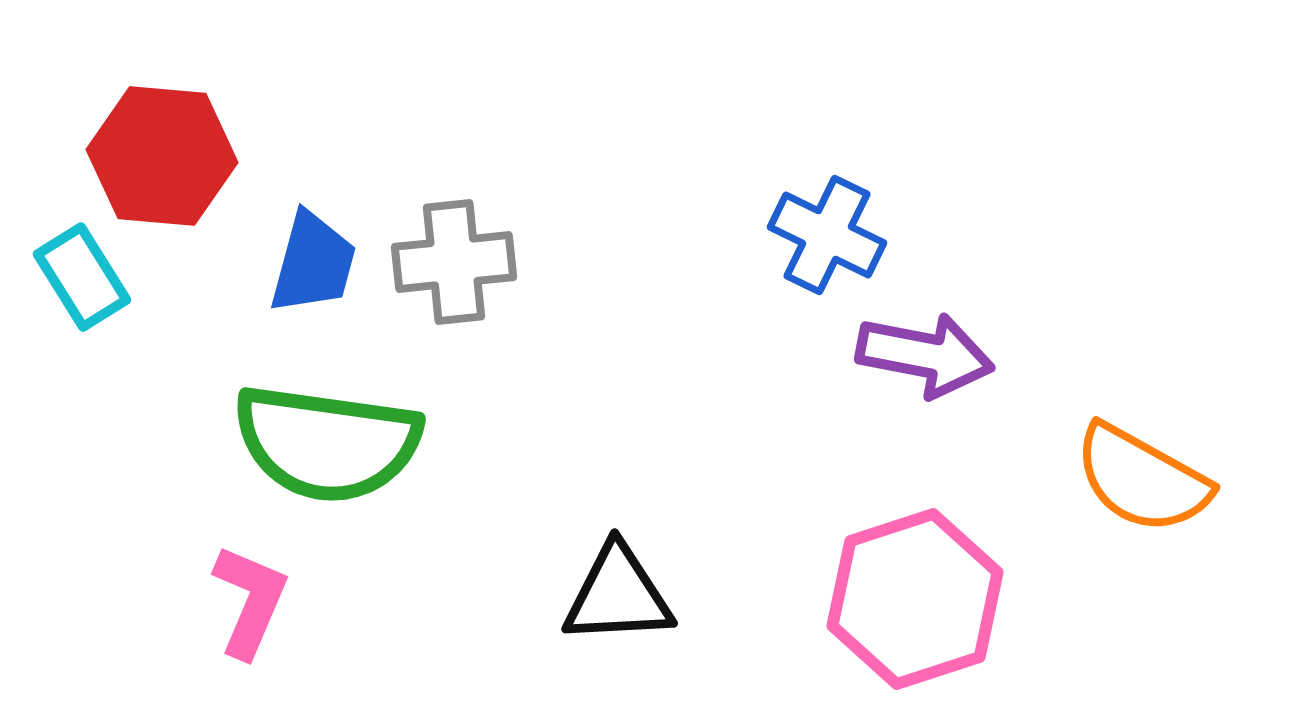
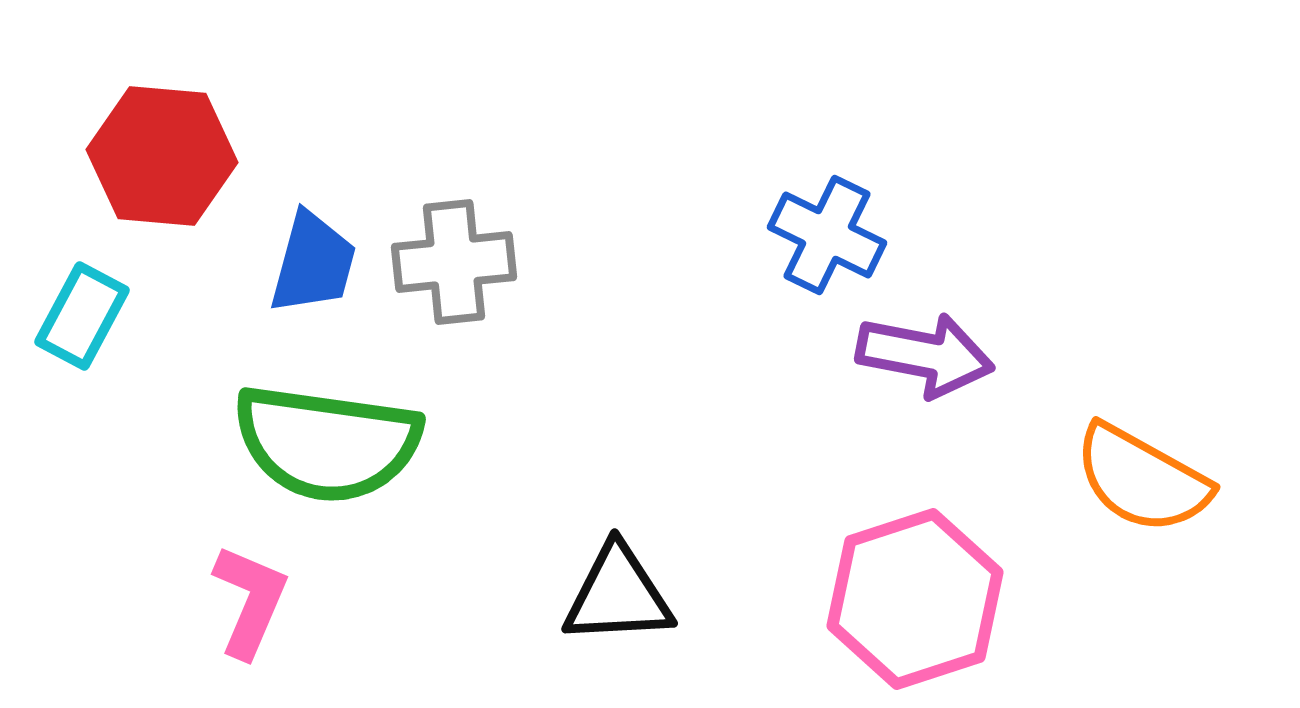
cyan rectangle: moved 39 px down; rotated 60 degrees clockwise
